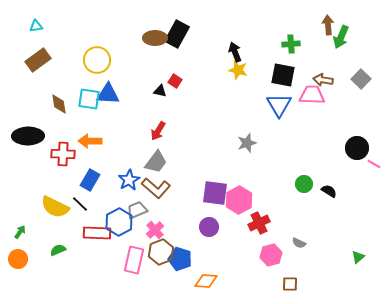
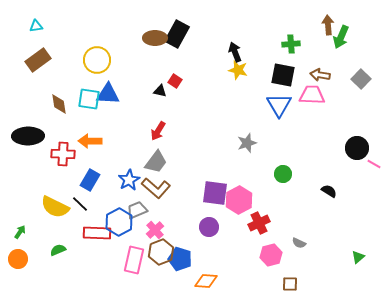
brown arrow at (323, 80): moved 3 px left, 5 px up
green circle at (304, 184): moved 21 px left, 10 px up
